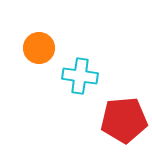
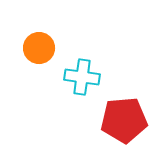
cyan cross: moved 2 px right, 1 px down
